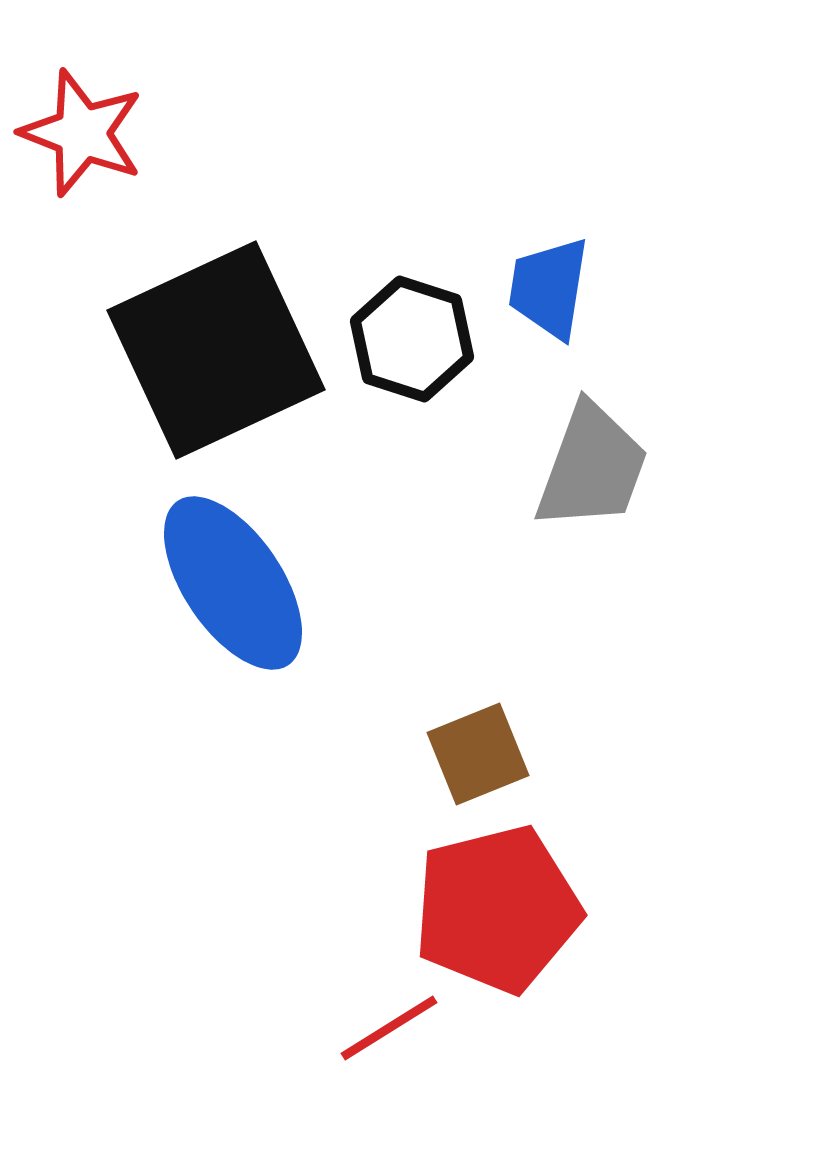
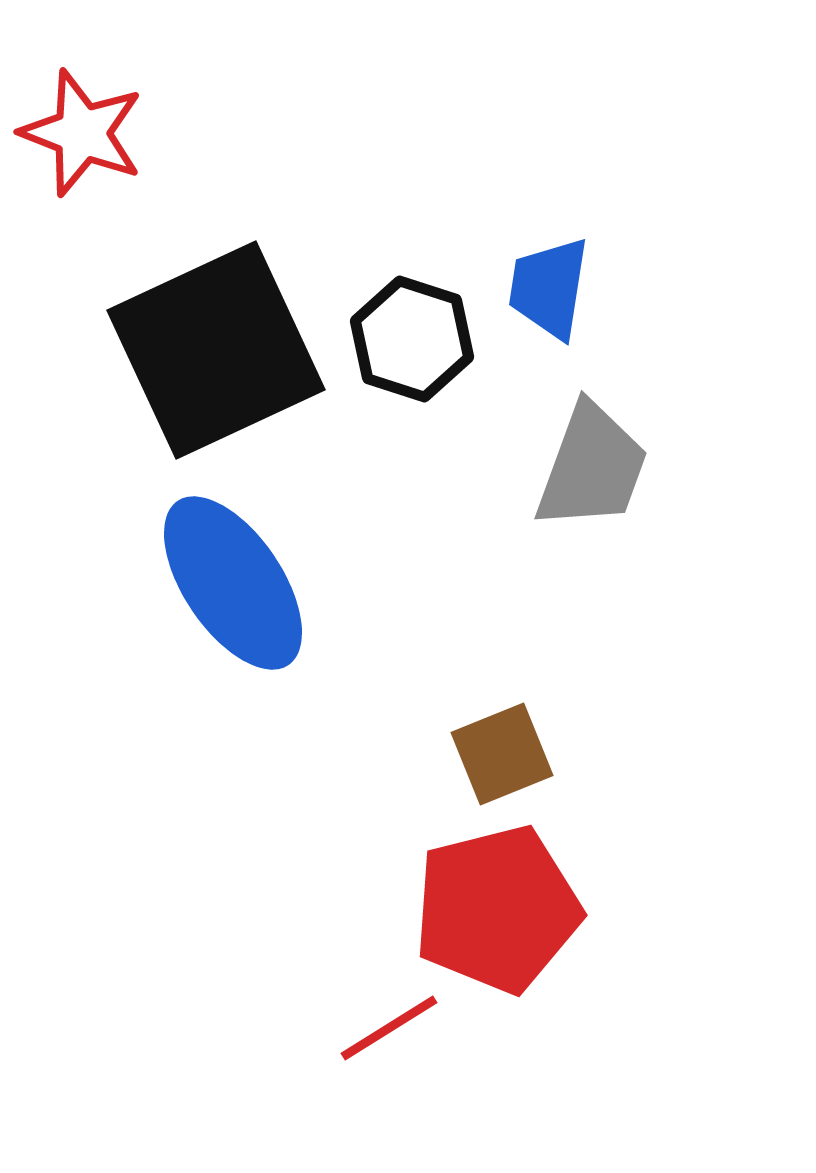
brown square: moved 24 px right
